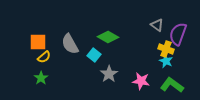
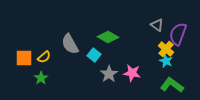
orange square: moved 14 px left, 16 px down
yellow cross: rotated 21 degrees clockwise
pink star: moved 9 px left, 8 px up
